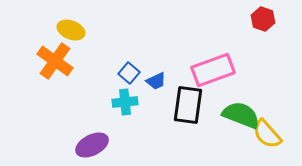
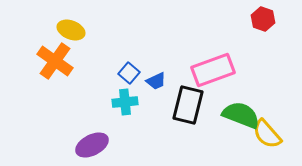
black rectangle: rotated 6 degrees clockwise
